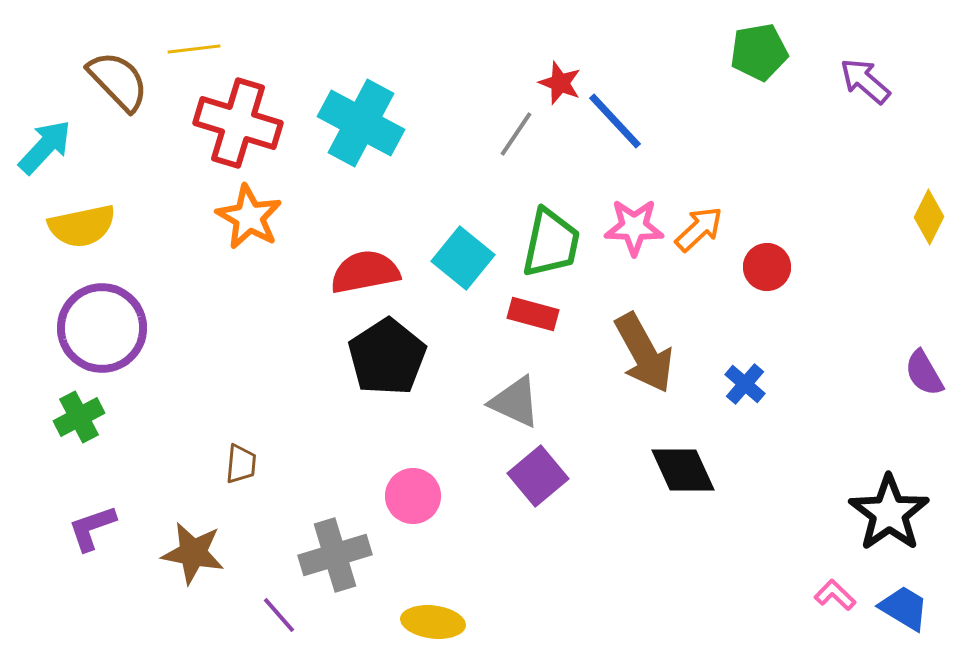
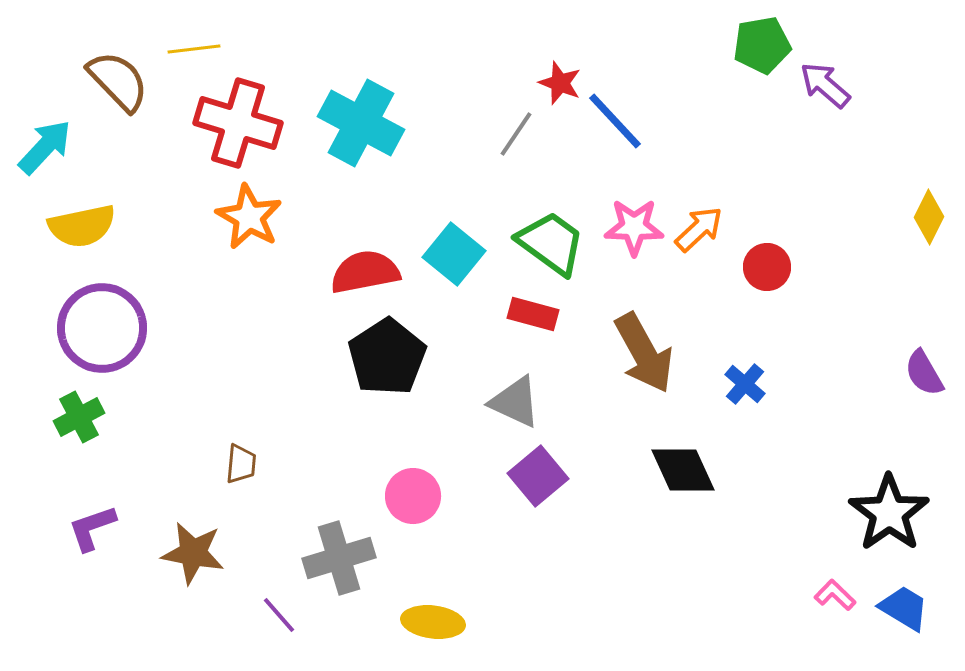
green pentagon: moved 3 px right, 7 px up
purple arrow: moved 40 px left, 4 px down
green trapezoid: rotated 66 degrees counterclockwise
cyan square: moved 9 px left, 4 px up
gray cross: moved 4 px right, 3 px down
